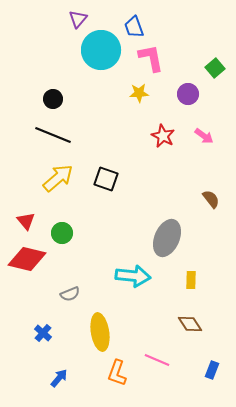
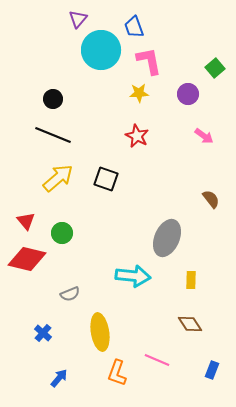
pink L-shape: moved 2 px left, 3 px down
red star: moved 26 px left
